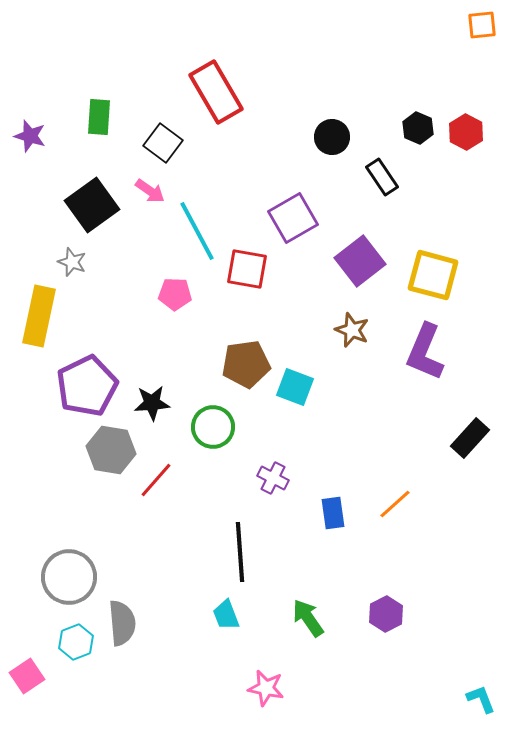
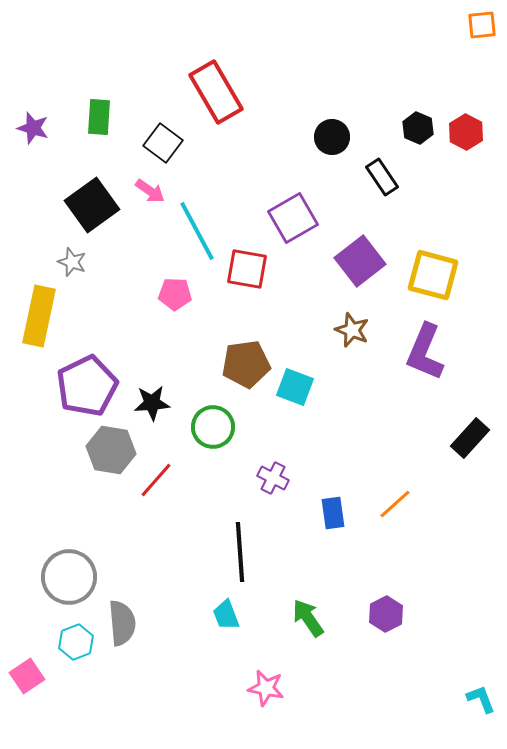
purple star at (30, 136): moved 3 px right, 8 px up
